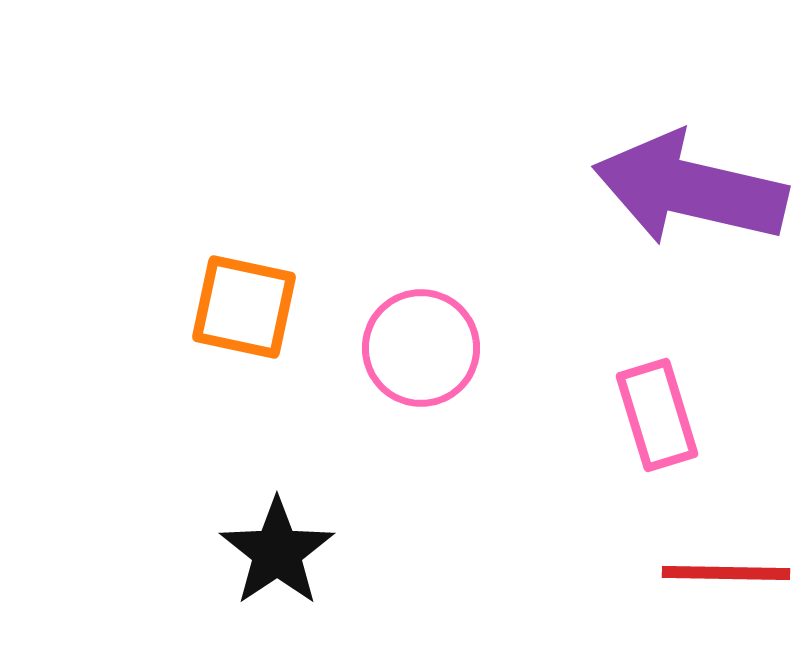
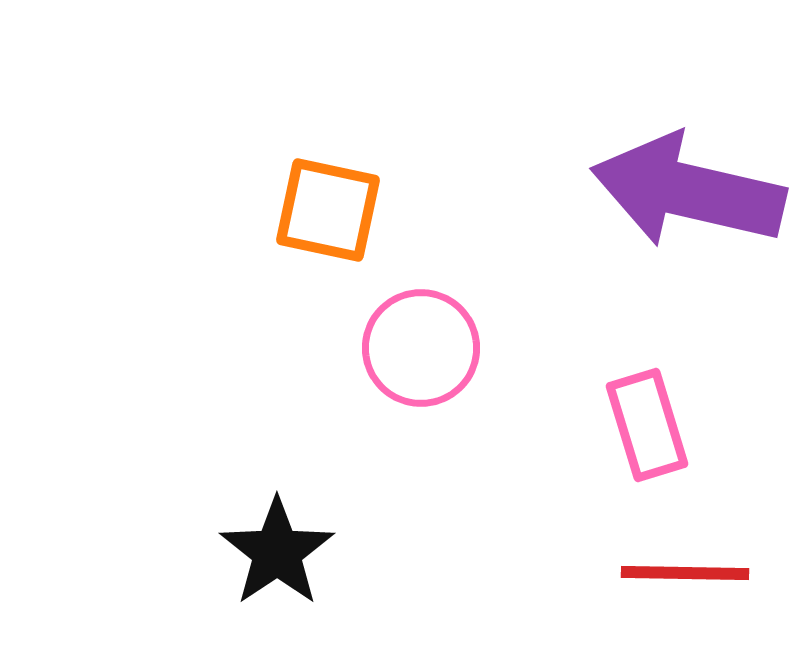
purple arrow: moved 2 px left, 2 px down
orange square: moved 84 px right, 97 px up
pink rectangle: moved 10 px left, 10 px down
red line: moved 41 px left
